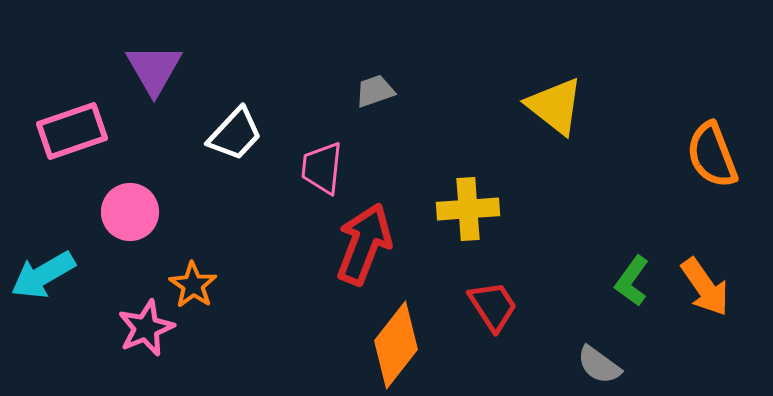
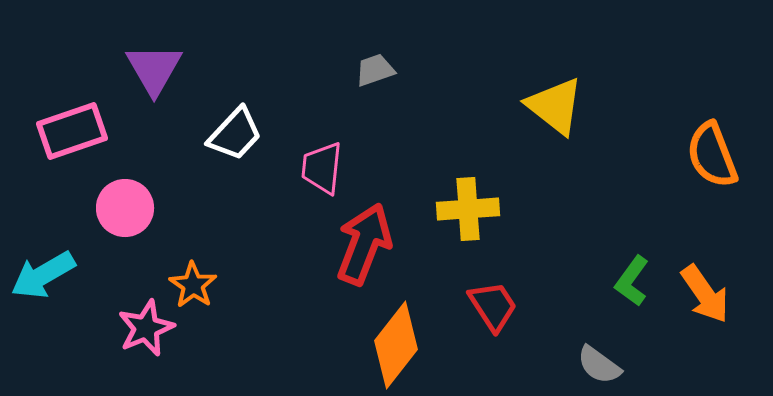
gray trapezoid: moved 21 px up
pink circle: moved 5 px left, 4 px up
orange arrow: moved 7 px down
